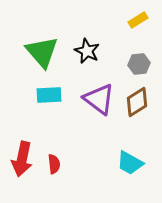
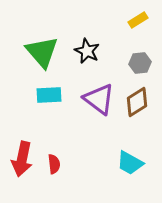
gray hexagon: moved 1 px right, 1 px up
